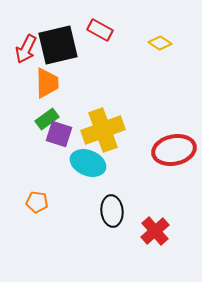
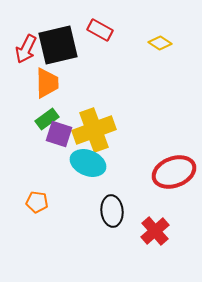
yellow cross: moved 9 px left
red ellipse: moved 22 px down; rotated 9 degrees counterclockwise
